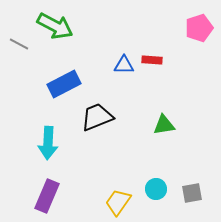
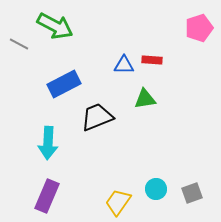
green triangle: moved 19 px left, 26 px up
gray square: rotated 10 degrees counterclockwise
